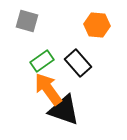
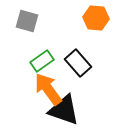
orange hexagon: moved 1 px left, 7 px up
